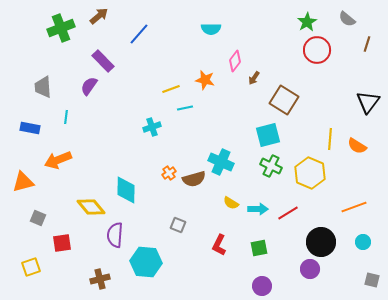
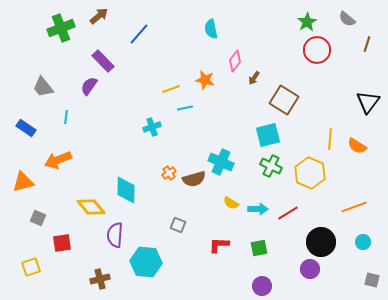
cyan semicircle at (211, 29): rotated 78 degrees clockwise
gray trapezoid at (43, 87): rotated 35 degrees counterclockwise
blue rectangle at (30, 128): moved 4 px left; rotated 24 degrees clockwise
red L-shape at (219, 245): rotated 65 degrees clockwise
